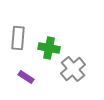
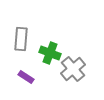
gray rectangle: moved 3 px right, 1 px down
green cross: moved 1 px right, 5 px down; rotated 10 degrees clockwise
